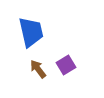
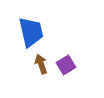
brown arrow: moved 3 px right, 5 px up; rotated 18 degrees clockwise
